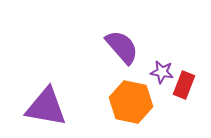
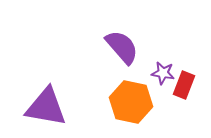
purple star: moved 1 px right, 1 px down
